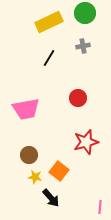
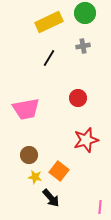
red star: moved 2 px up
